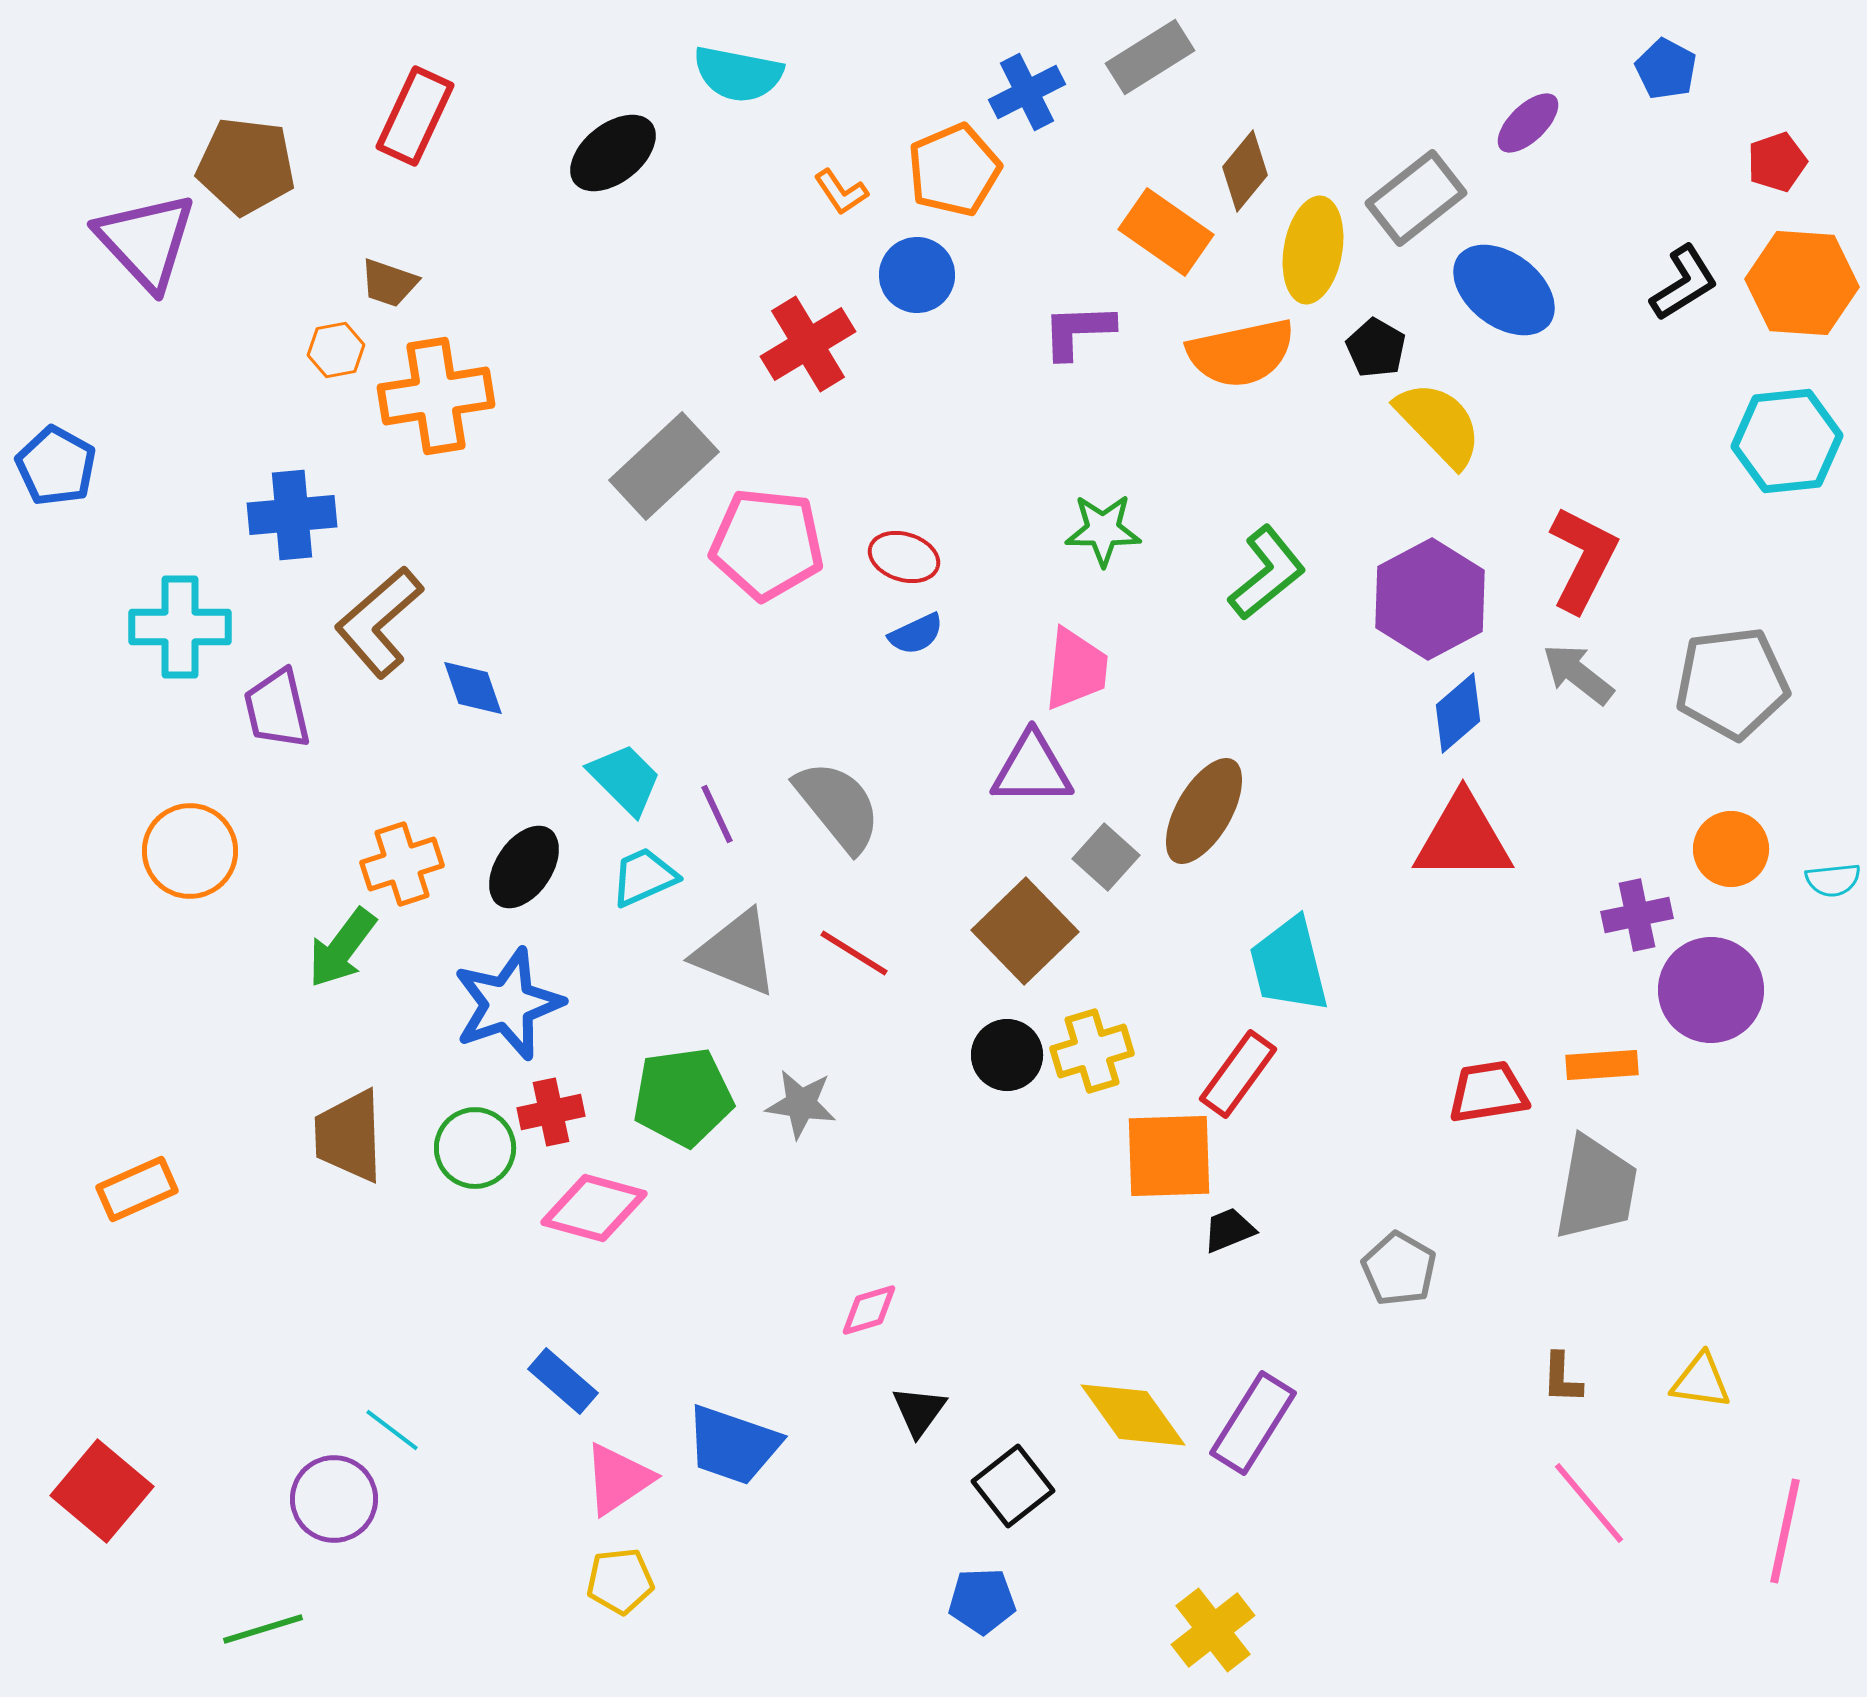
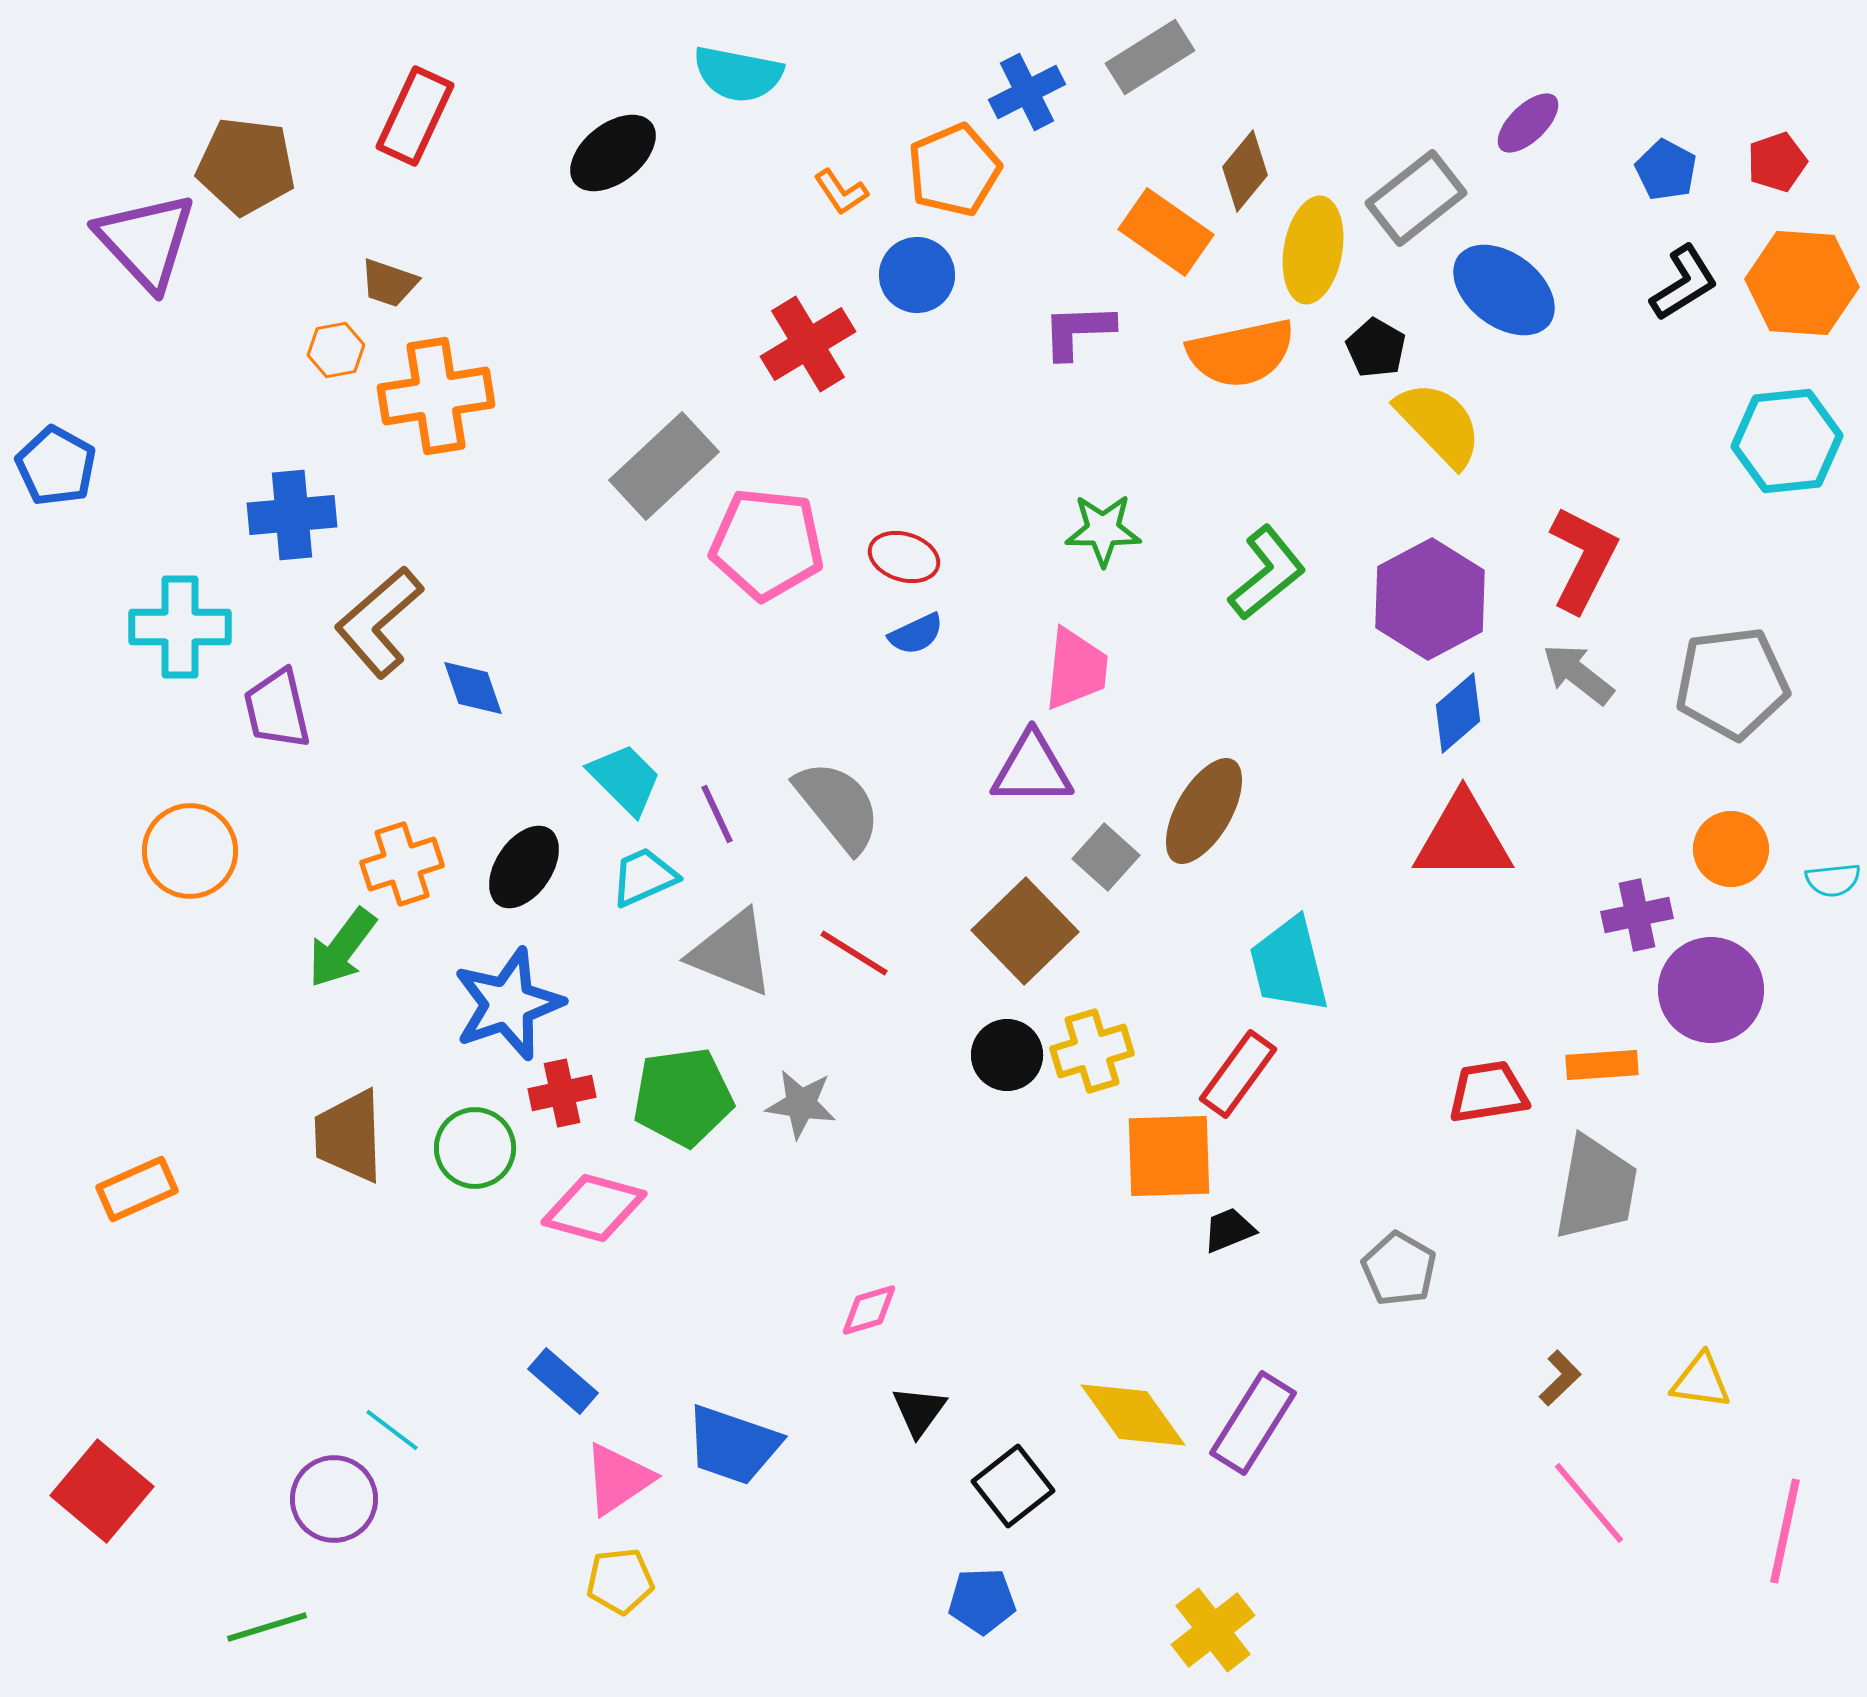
blue pentagon at (1666, 69): moved 101 px down
gray triangle at (736, 953): moved 4 px left
red cross at (551, 1112): moved 11 px right, 19 px up
brown L-shape at (1562, 1378): moved 2 px left; rotated 136 degrees counterclockwise
green line at (263, 1629): moved 4 px right, 2 px up
